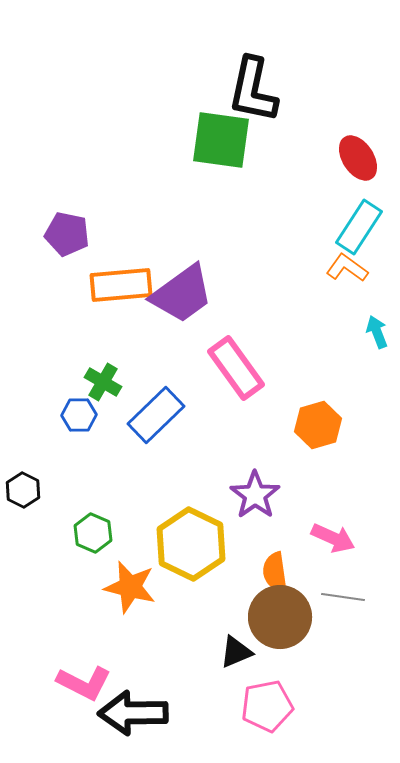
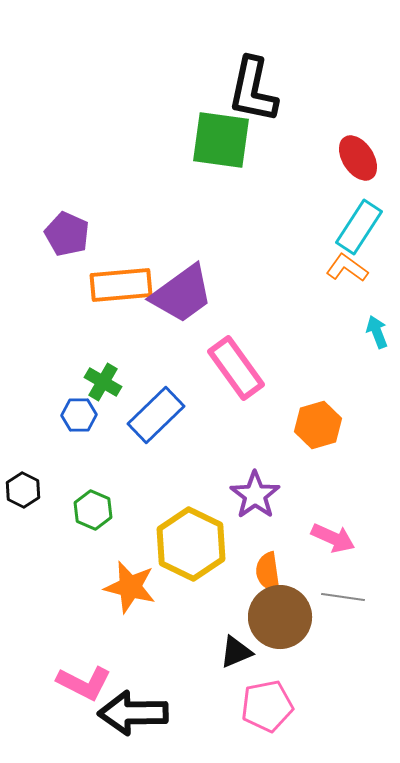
purple pentagon: rotated 12 degrees clockwise
green hexagon: moved 23 px up
orange semicircle: moved 7 px left
